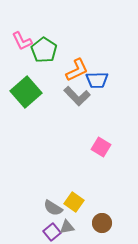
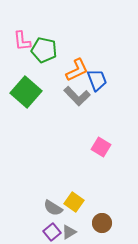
pink L-shape: rotated 20 degrees clockwise
green pentagon: rotated 20 degrees counterclockwise
blue trapezoid: rotated 110 degrees counterclockwise
green square: rotated 8 degrees counterclockwise
gray triangle: moved 2 px right, 5 px down; rotated 21 degrees counterclockwise
